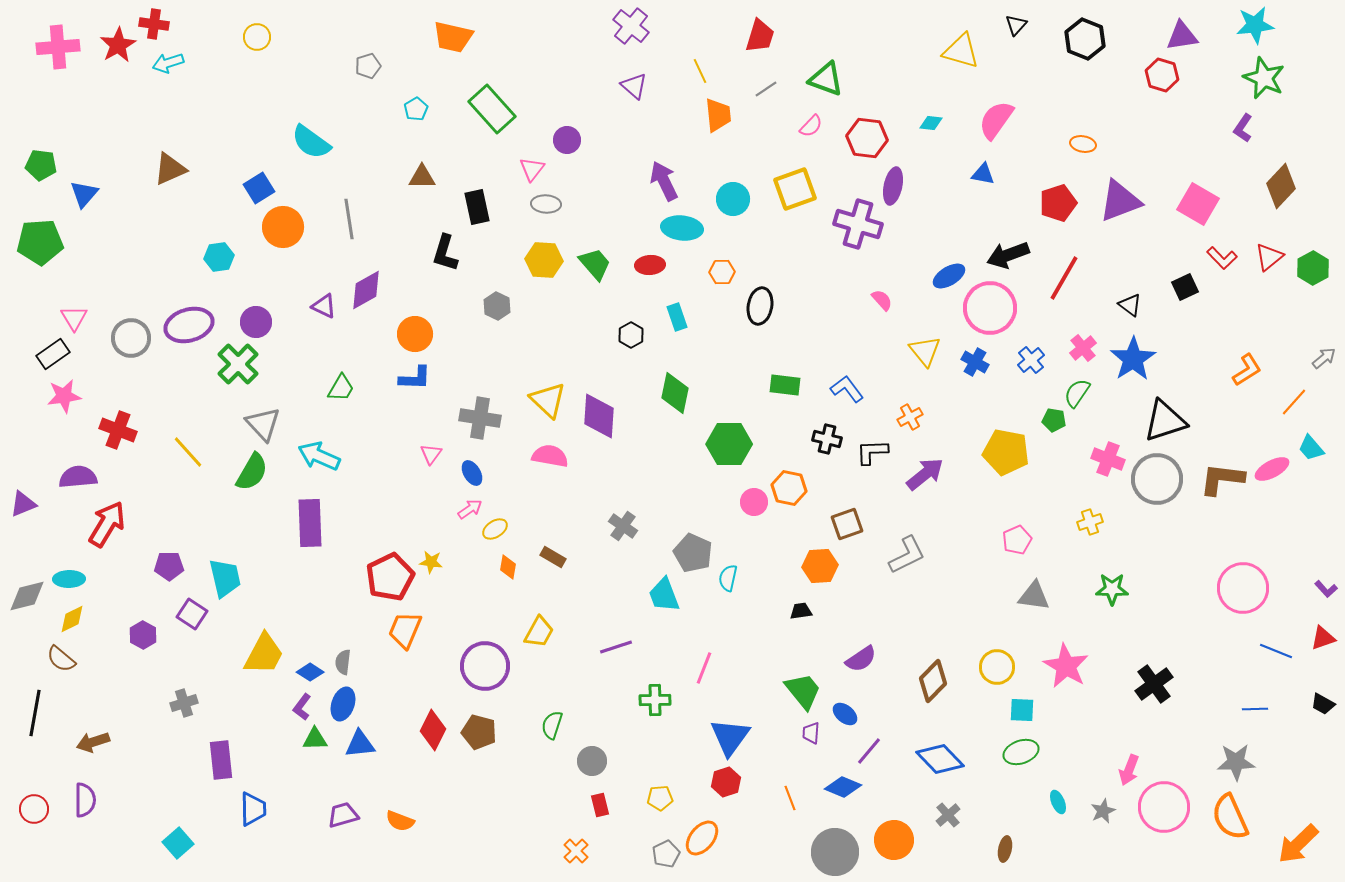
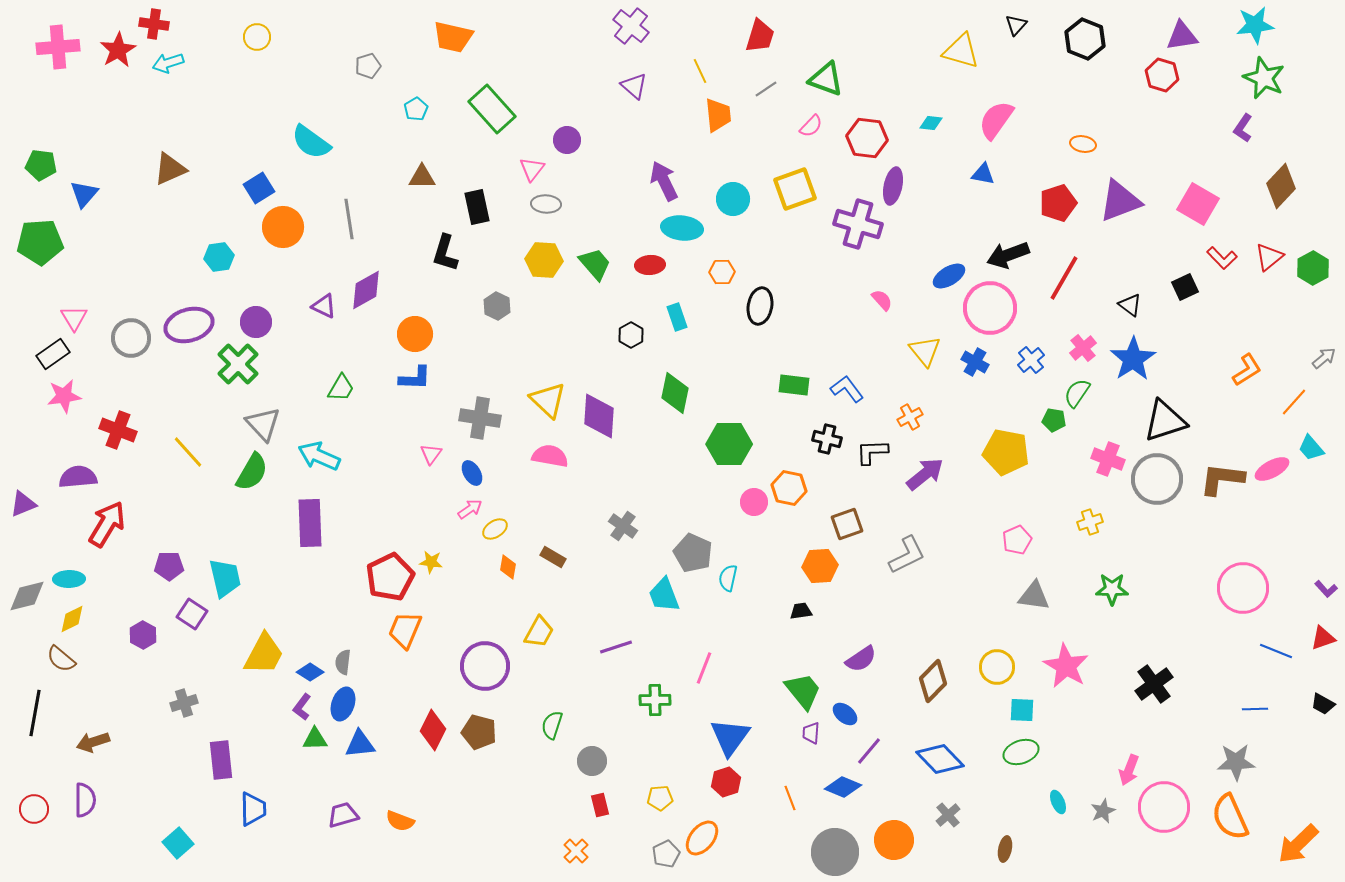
red star at (118, 45): moved 5 px down
green rectangle at (785, 385): moved 9 px right
